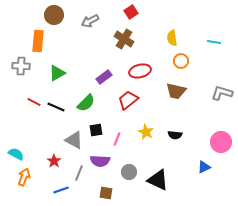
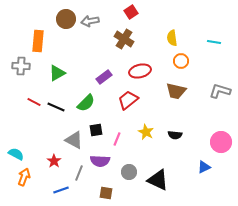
brown circle: moved 12 px right, 4 px down
gray arrow: rotated 18 degrees clockwise
gray L-shape: moved 2 px left, 2 px up
